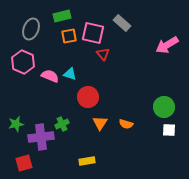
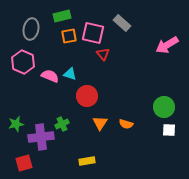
gray ellipse: rotated 10 degrees counterclockwise
red circle: moved 1 px left, 1 px up
